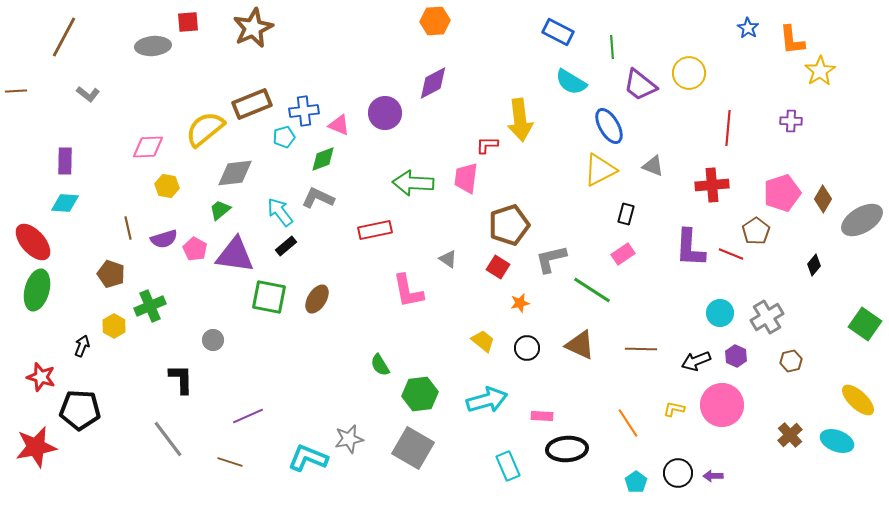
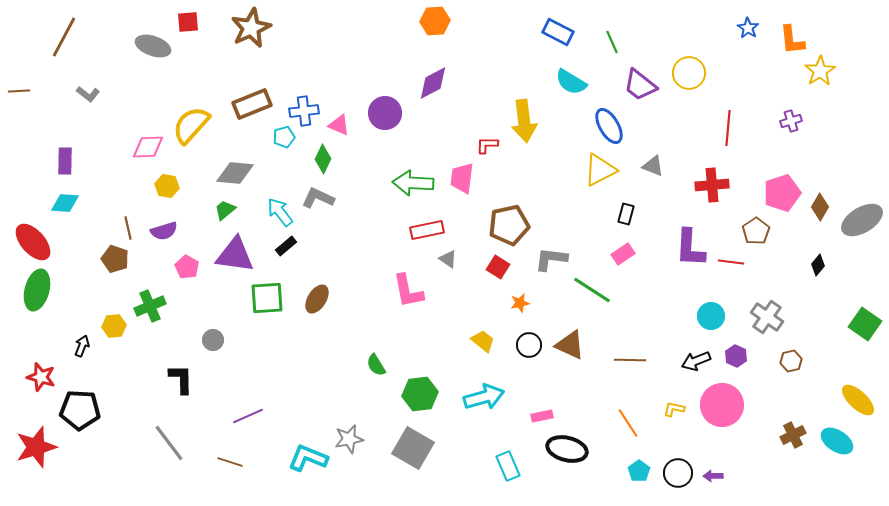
brown star at (253, 28): moved 2 px left
gray ellipse at (153, 46): rotated 24 degrees clockwise
green line at (612, 47): moved 5 px up; rotated 20 degrees counterclockwise
brown line at (16, 91): moved 3 px right
yellow arrow at (520, 120): moved 4 px right, 1 px down
purple cross at (791, 121): rotated 20 degrees counterclockwise
yellow semicircle at (205, 129): moved 14 px left, 4 px up; rotated 9 degrees counterclockwise
green diamond at (323, 159): rotated 44 degrees counterclockwise
gray diamond at (235, 173): rotated 12 degrees clockwise
pink trapezoid at (466, 178): moved 4 px left
brown diamond at (823, 199): moved 3 px left, 8 px down
green trapezoid at (220, 210): moved 5 px right
brown pentagon at (509, 225): rotated 6 degrees clockwise
red rectangle at (375, 230): moved 52 px right
purple semicircle at (164, 239): moved 8 px up
pink pentagon at (195, 249): moved 8 px left, 18 px down
red line at (731, 254): moved 8 px down; rotated 15 degrees counterclockwise
gray L-shape at (551, 259): rotated 20 degrees clockwise
black diamond at (814, 265): moved 4 px right
brown pentagon at (111, 274): moved 4 px right, 15 px up
green square at (269, 297): moved 2 px left, 1 px down; rotated 15 degrees counterclockwise
cyan circle at (720, 313): moved 9 px left, 3 px down
gray cross at (767, 317): rotated 24 degrees counterclockwise
yellow hexagon at (114, 326): rotated 25 degrees clockwise
brown triangle at (580, 345): moved 10 px left
black circle at (527, 348): moved 2 px right, 3 px up
brown line at (641, 349): moved 11 px left, 11 px down
green semicircle at (380, 365): moved 4 px left
cyan arrow at (487, 400): moved 3 px left, 3 px up
pink rectangle at (542, 416): rotated 15 degrees counterclockwise
brown cross at (790, 435): moved 3 px right; rotated 15 degrees clockwise
gray line at (168, 439): moved 1 px right, 4 px down
cyan ellipse at (837, 441): rotated 12 degrees clockwise
red star at (36, 447): rotated 6 degrees counterclockwise
black ellipse at (567, 449): rotated 18 degrees clockwise
cyan pentagon at (636, 482): moved 3 px right, 11 px up
